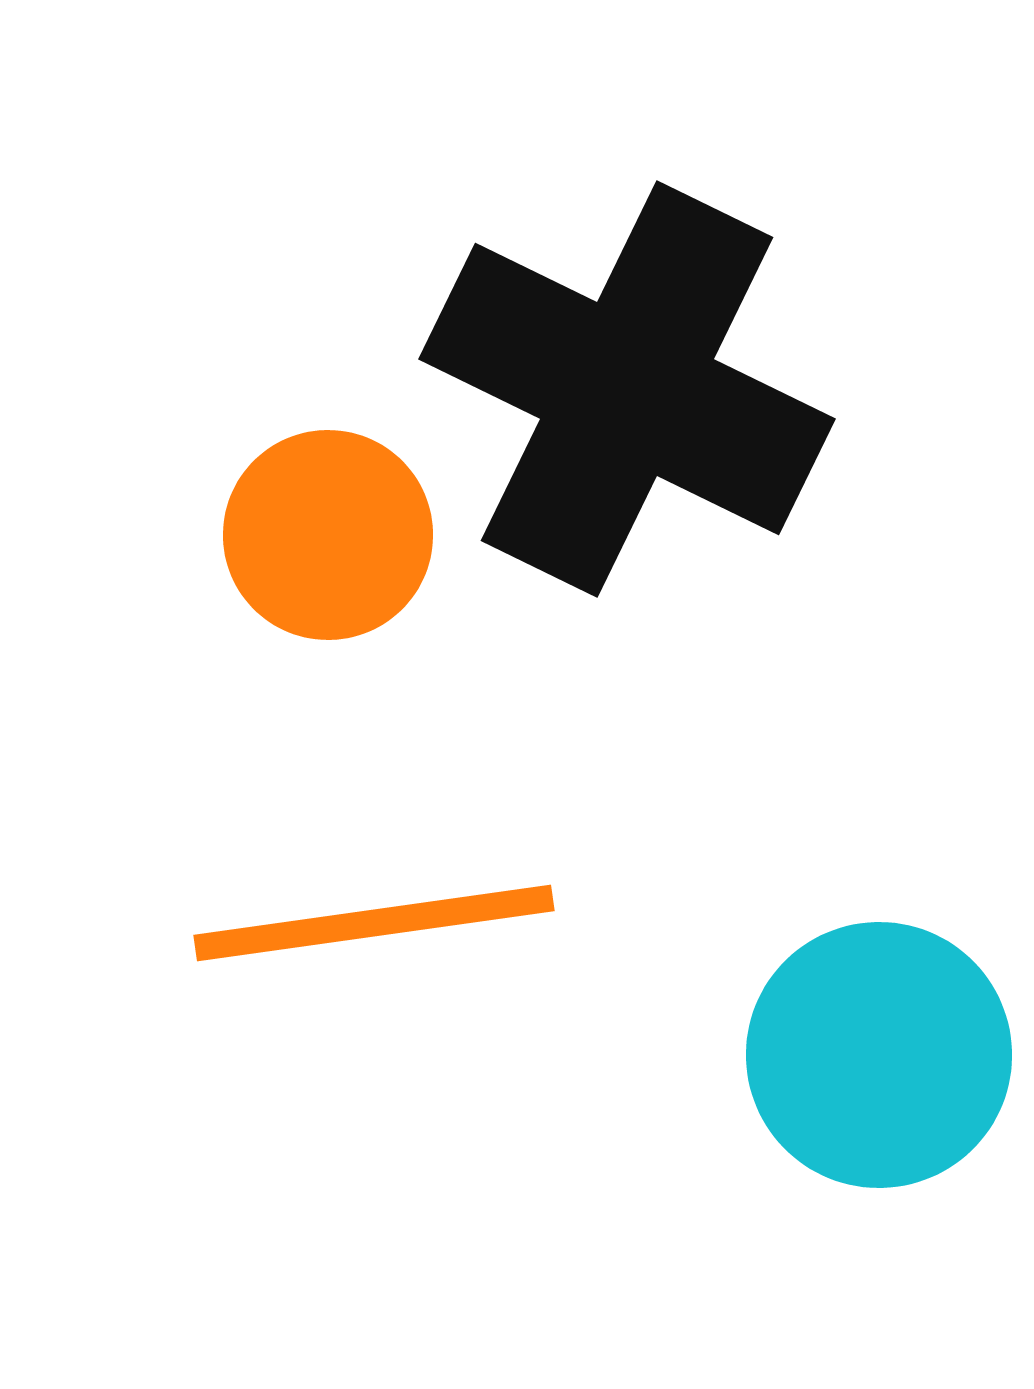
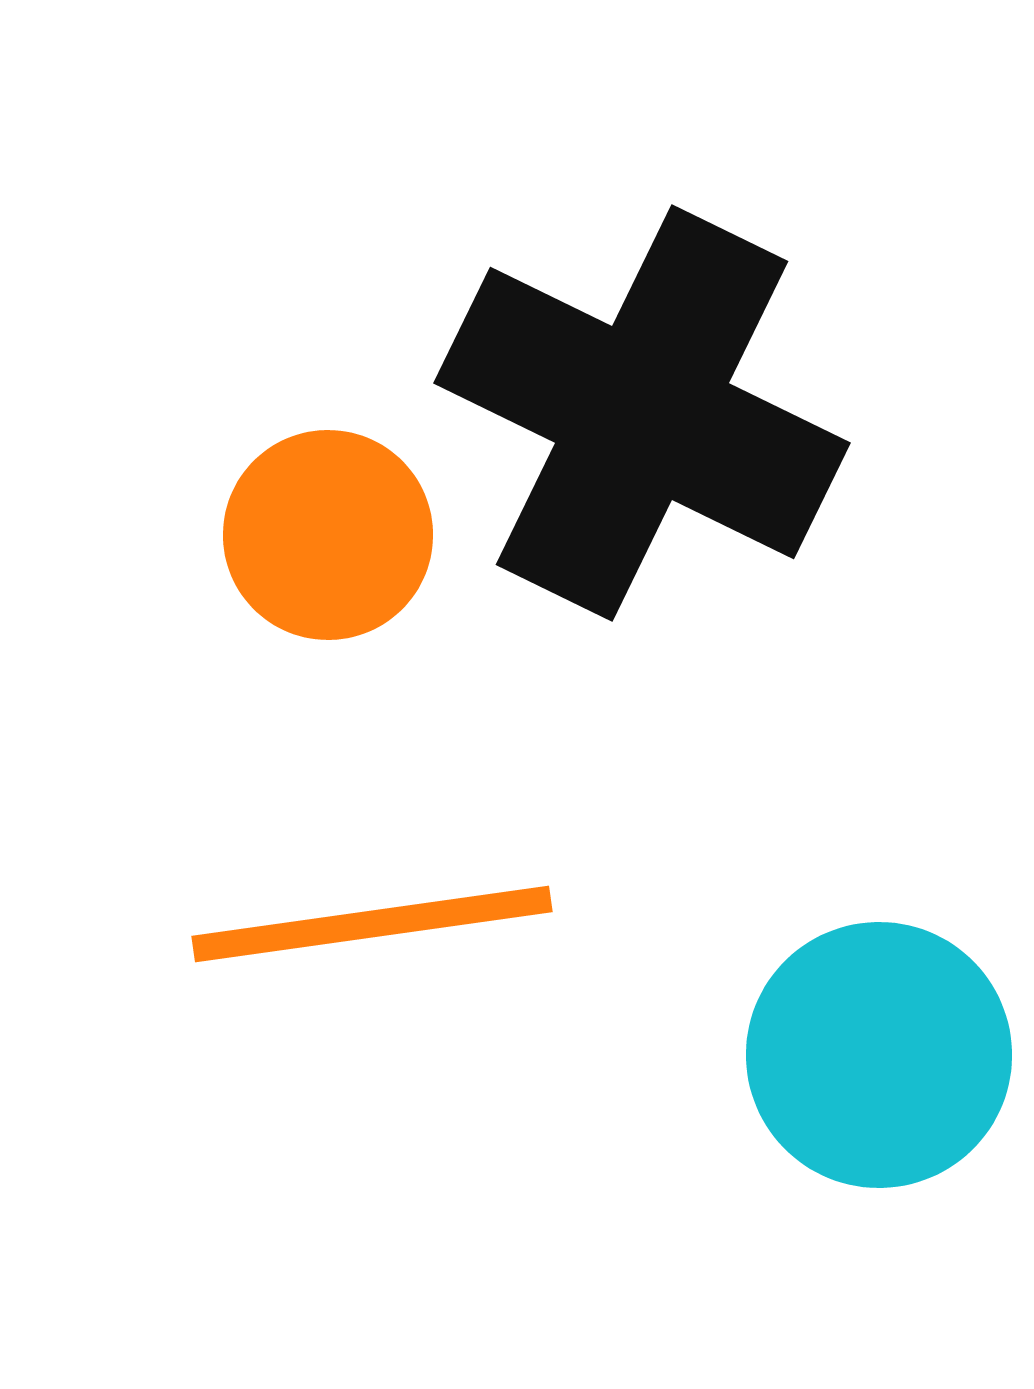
black cross: moved 15 px right, 24 px down
orange line: moved 2 px left, 1 px down
